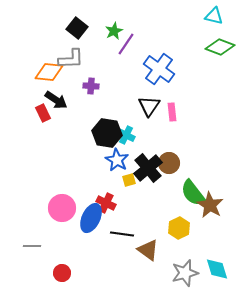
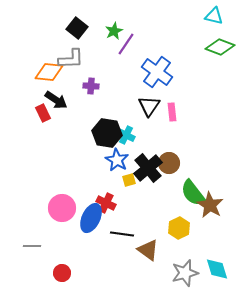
blue cross: moved 2 px left, 3 px down
